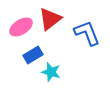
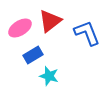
red triangle: moved 2 px down
pink ellipse: moved 1 px left, 1 px down
cyan star: moved 2 px left, 4 px down
